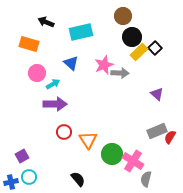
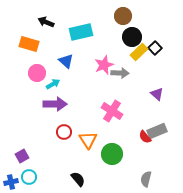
blue triangle: moved 5 px left, 2 px up
red semicircle: moved 25 px left; rotated 72 degrees counterclockwise
pink cross: moved 21 px left, 50 px up
